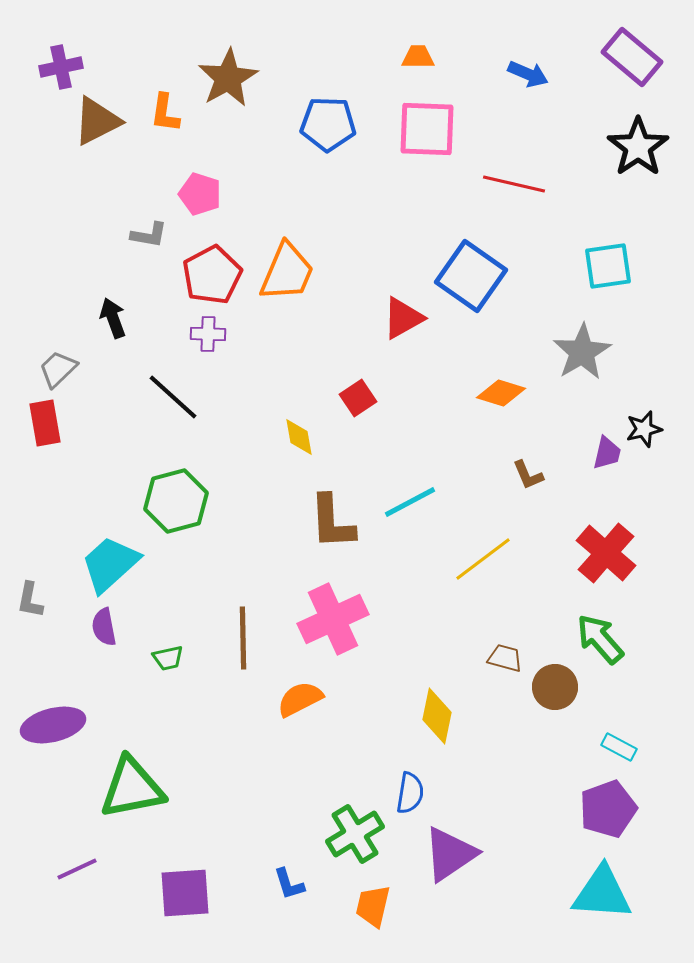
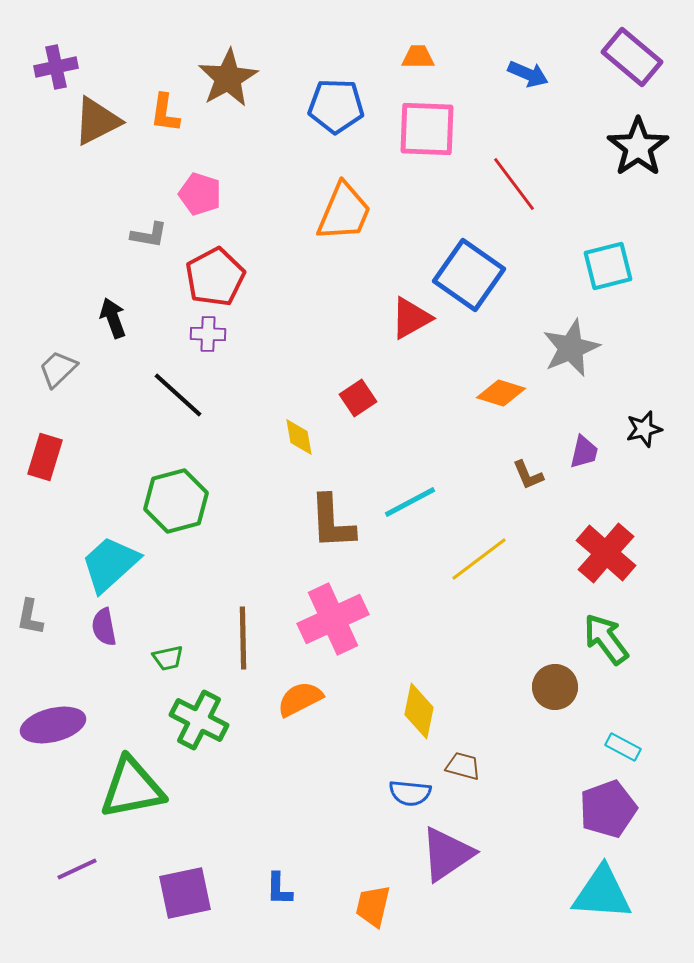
purple cross at (61, 67): moved 5 px left
blue pentagon at (328, 124): moved 8 px right, 18 px up
red line at (514, 184): rotated 40 degrees clockwise
cyan square at (608, 266): rotated 6 degrees counterclockwise
orange trapezoid at (287, 272): moved 57 px right, 60 px up
red pentagon at (212, 275): moved 3 px right, 2 px down
blue square at (471, 276): moved 2 px left, 1 px up
red triangle at (403, 318): moved 8 px right
gray star at (582, 352): moved 11 px left, 4 px up; rotated 8 degrees clockwise
black line at (173, 397): moved 5 px right, 2 px up
red rectangle at (45, 423): moved 34 px down; rotated 27 degrees clockwise
purple trapezoid at (607, 453): moved 23 px left, 1 px up
yellow line at (483, 559): moved 4 px left
gray L-shape at (30, 600): moved 17 px down
green arrow at (600, 639): moved 6 px right; rotated 4 degrees clockwise
brown trapezoid at (505, 658): moved 42 px left, 108 px down
yellow diamond at (437, 716): moved 18 px left, 5 px up
cyan rectangle at (619, 747): moved 4 px right
blue semicircle at (410, 793): rotated 87 degrees clockwise
green cross at (355, 834): moved 156 px left, 114 px up; rotated 32 degrees counterclockwise
purple triangle at (450, 854): moved 3 px left
blue L-shape at (289, 884): moved 10 px left, 5 px down; rotated 18 degrees clockwise
purple square at (185, 893): rotated 8 degrees counterclockwise
